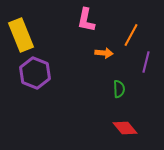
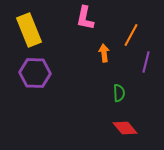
pink L-shape: moved 1 px left, 2 px up
yellow rectangle: moved 8 px right, 5 px up
orange arrow: rotated 102 degrees counterclockwise
purple hexagon: rotated 20 degrees counterclockwise
green semicircle: moved 4 px down
